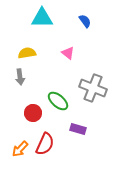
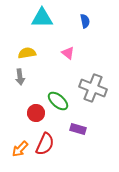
blue semicircle: rotated 24 degrees clockwise
red circle: moved 3 px right
